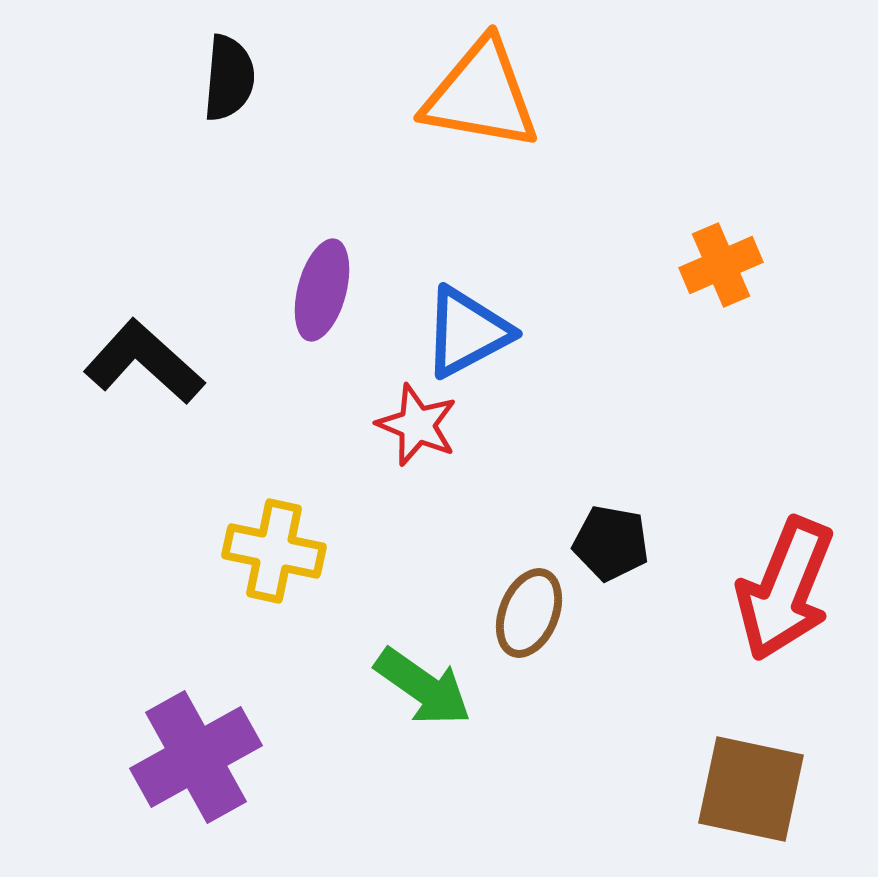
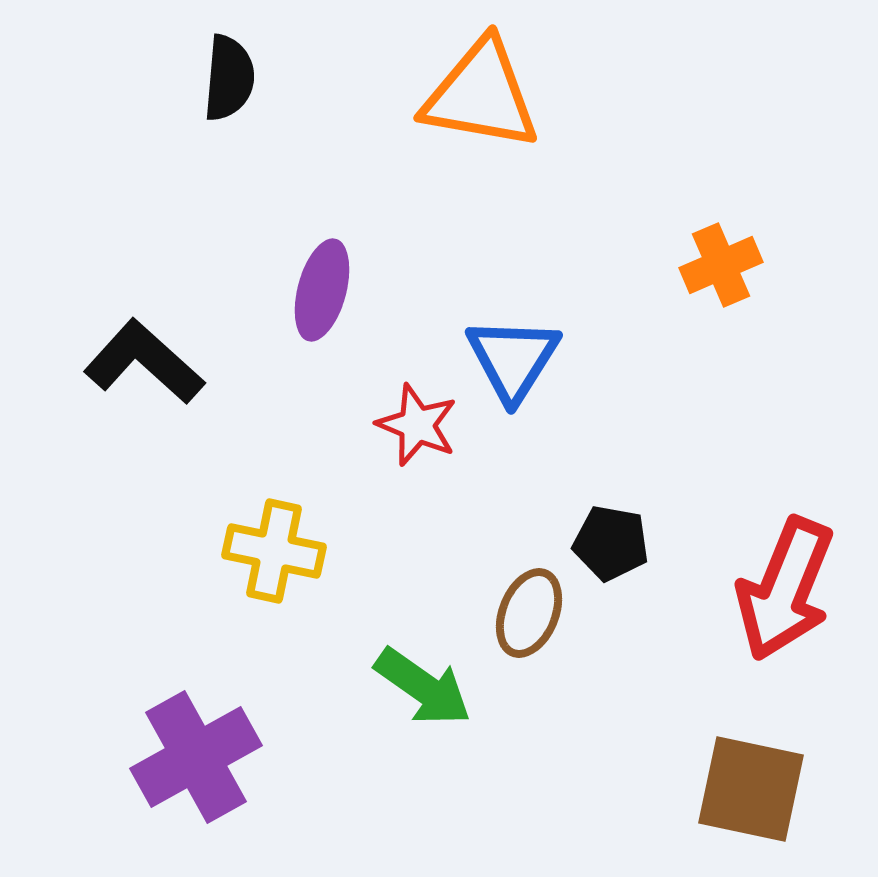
blue triangle: moved 46 px right, 27 px down; rotated 30 degrees counterclockwise
